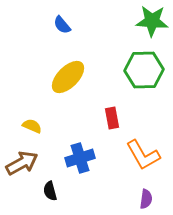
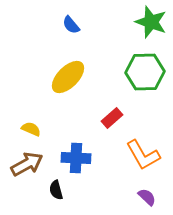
green star: moved 1 px left, 1 px down; rotated 16 degrees clockwise
blue semicircle: moved 9 px right
green hexagon: moved 1 px right, 2 px down
red rectangle: rotated 60 degrees clockwise
yellow semicircle: moved 1 px left, 3 px down
blue cross: moved 4 px left; rotated 20 degrees clockwise
brown arrow: moved 5 px right, 1 px down
black semicircle: moved 6 px right, 1 px up
purple semicircle: moved 1 px right, 2 px up; rotated 54 degrees counterclockwise
